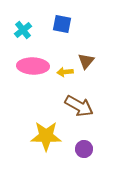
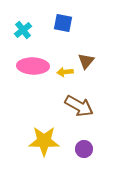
blue square: moved 1 px right, 1 px up
yellow star: moved 2 px left, 5 px down
